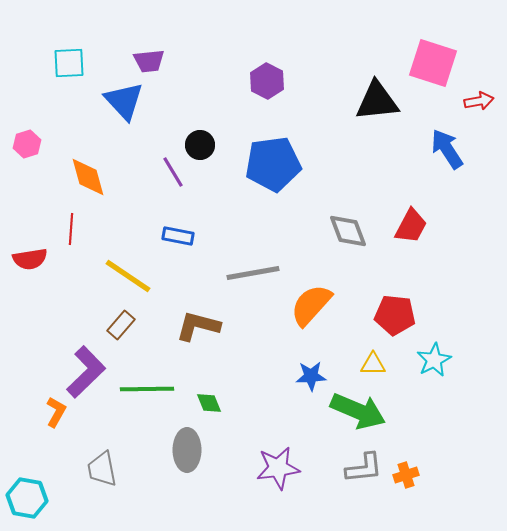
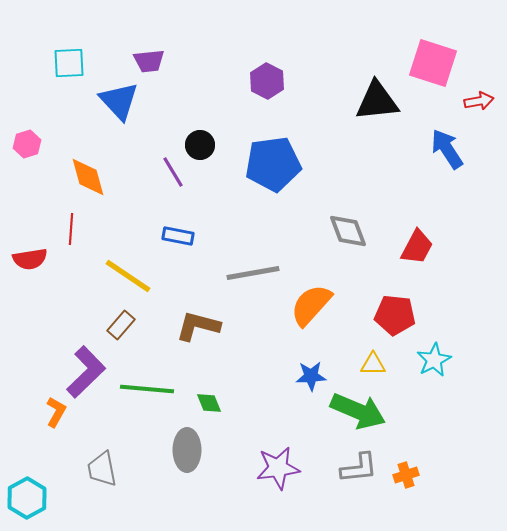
blue triangle: moved 5 px left
red trapezoid: moved 6 px right, 21 px down
green line: rotated 6 degrees clockwise
gray L-shape: moved 5 px left
cyan hexagon: rotated 21 degrees clockwise
